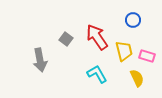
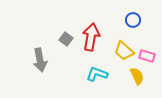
red arrow: moved 6 px left; rotated 44 degrees clockwise
yellow trapezoid: rotated 145 degrees clockwise
cyan L-shape: rotated 40 degrees counterclockwise
yellow semicircle: moved 2 px up
